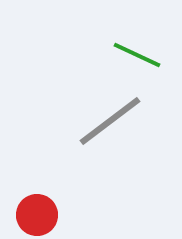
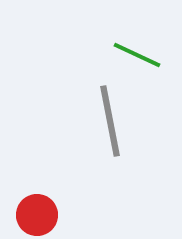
gray line: rotated 64 degrees counterclockwise
